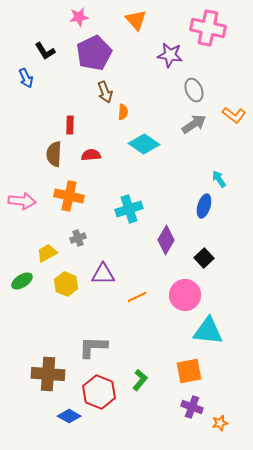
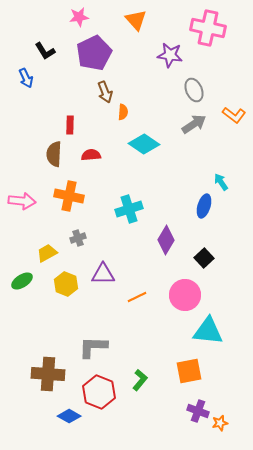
cyan arrow: moved 2 px right, 3 px down
purple cross: moved 6 px right, 4 px down
